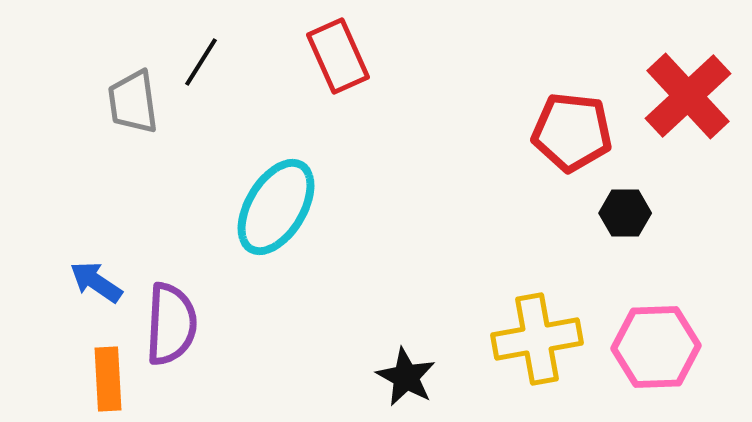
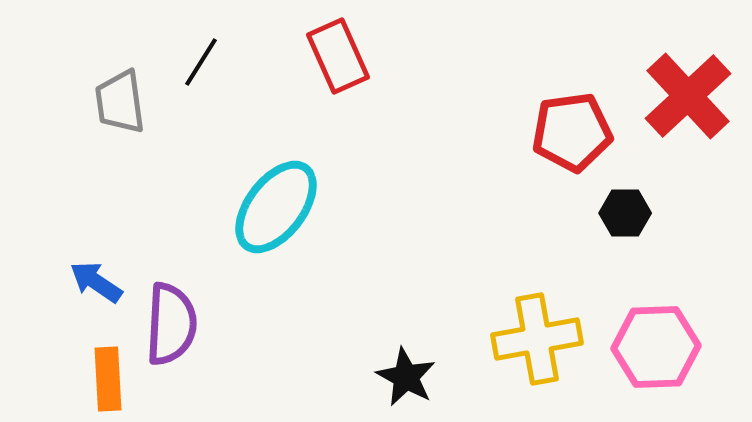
gray trapezoid: moved 13 px left
red pentagon: rotated 14 degrees counterclockwise
cyan ellipse: rotated 6 degrees clockwise
